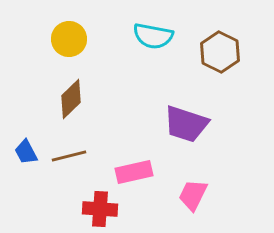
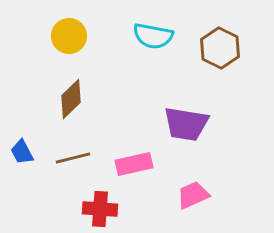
yellow circle: moved 3 px up
brown hexagon: moved 4 px up
purple trapezoid: rotated 9 degrees counterclockwise
blue trapezoid: moved 4 px left
brown line: moved 4 px right, 2 px down
pink rectangle: moved 8 px up
pink trapezoid: rotated 40 degrees clockwise
